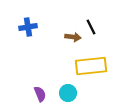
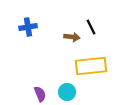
brown arrow: moved 1 px left
cyan circle: moved 1 px left, 1 px up
